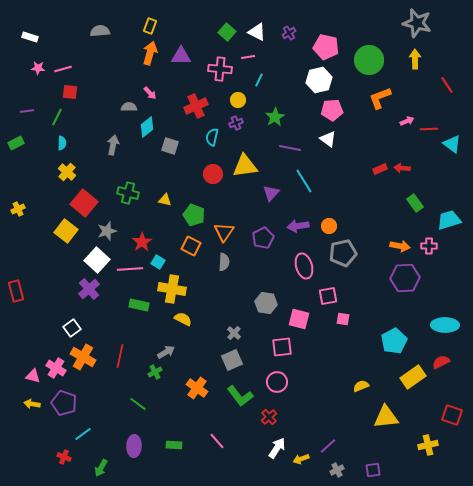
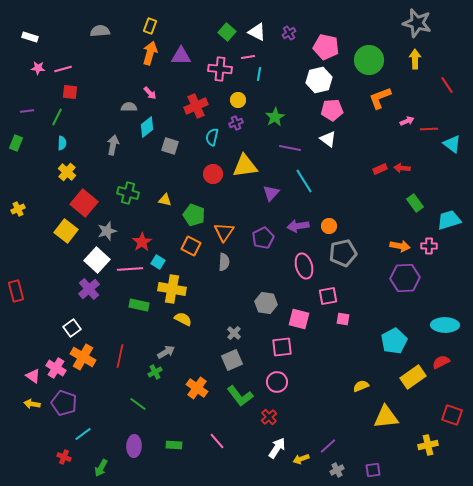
cyan line at (259, 80): moved 6 px up; rotated 16 degrees counterclockwise
green rectangle at (16, 143): rotated 42 degrees counterclockwise
pink triangle at (33, 376): rotated 21 degrees clockwise
